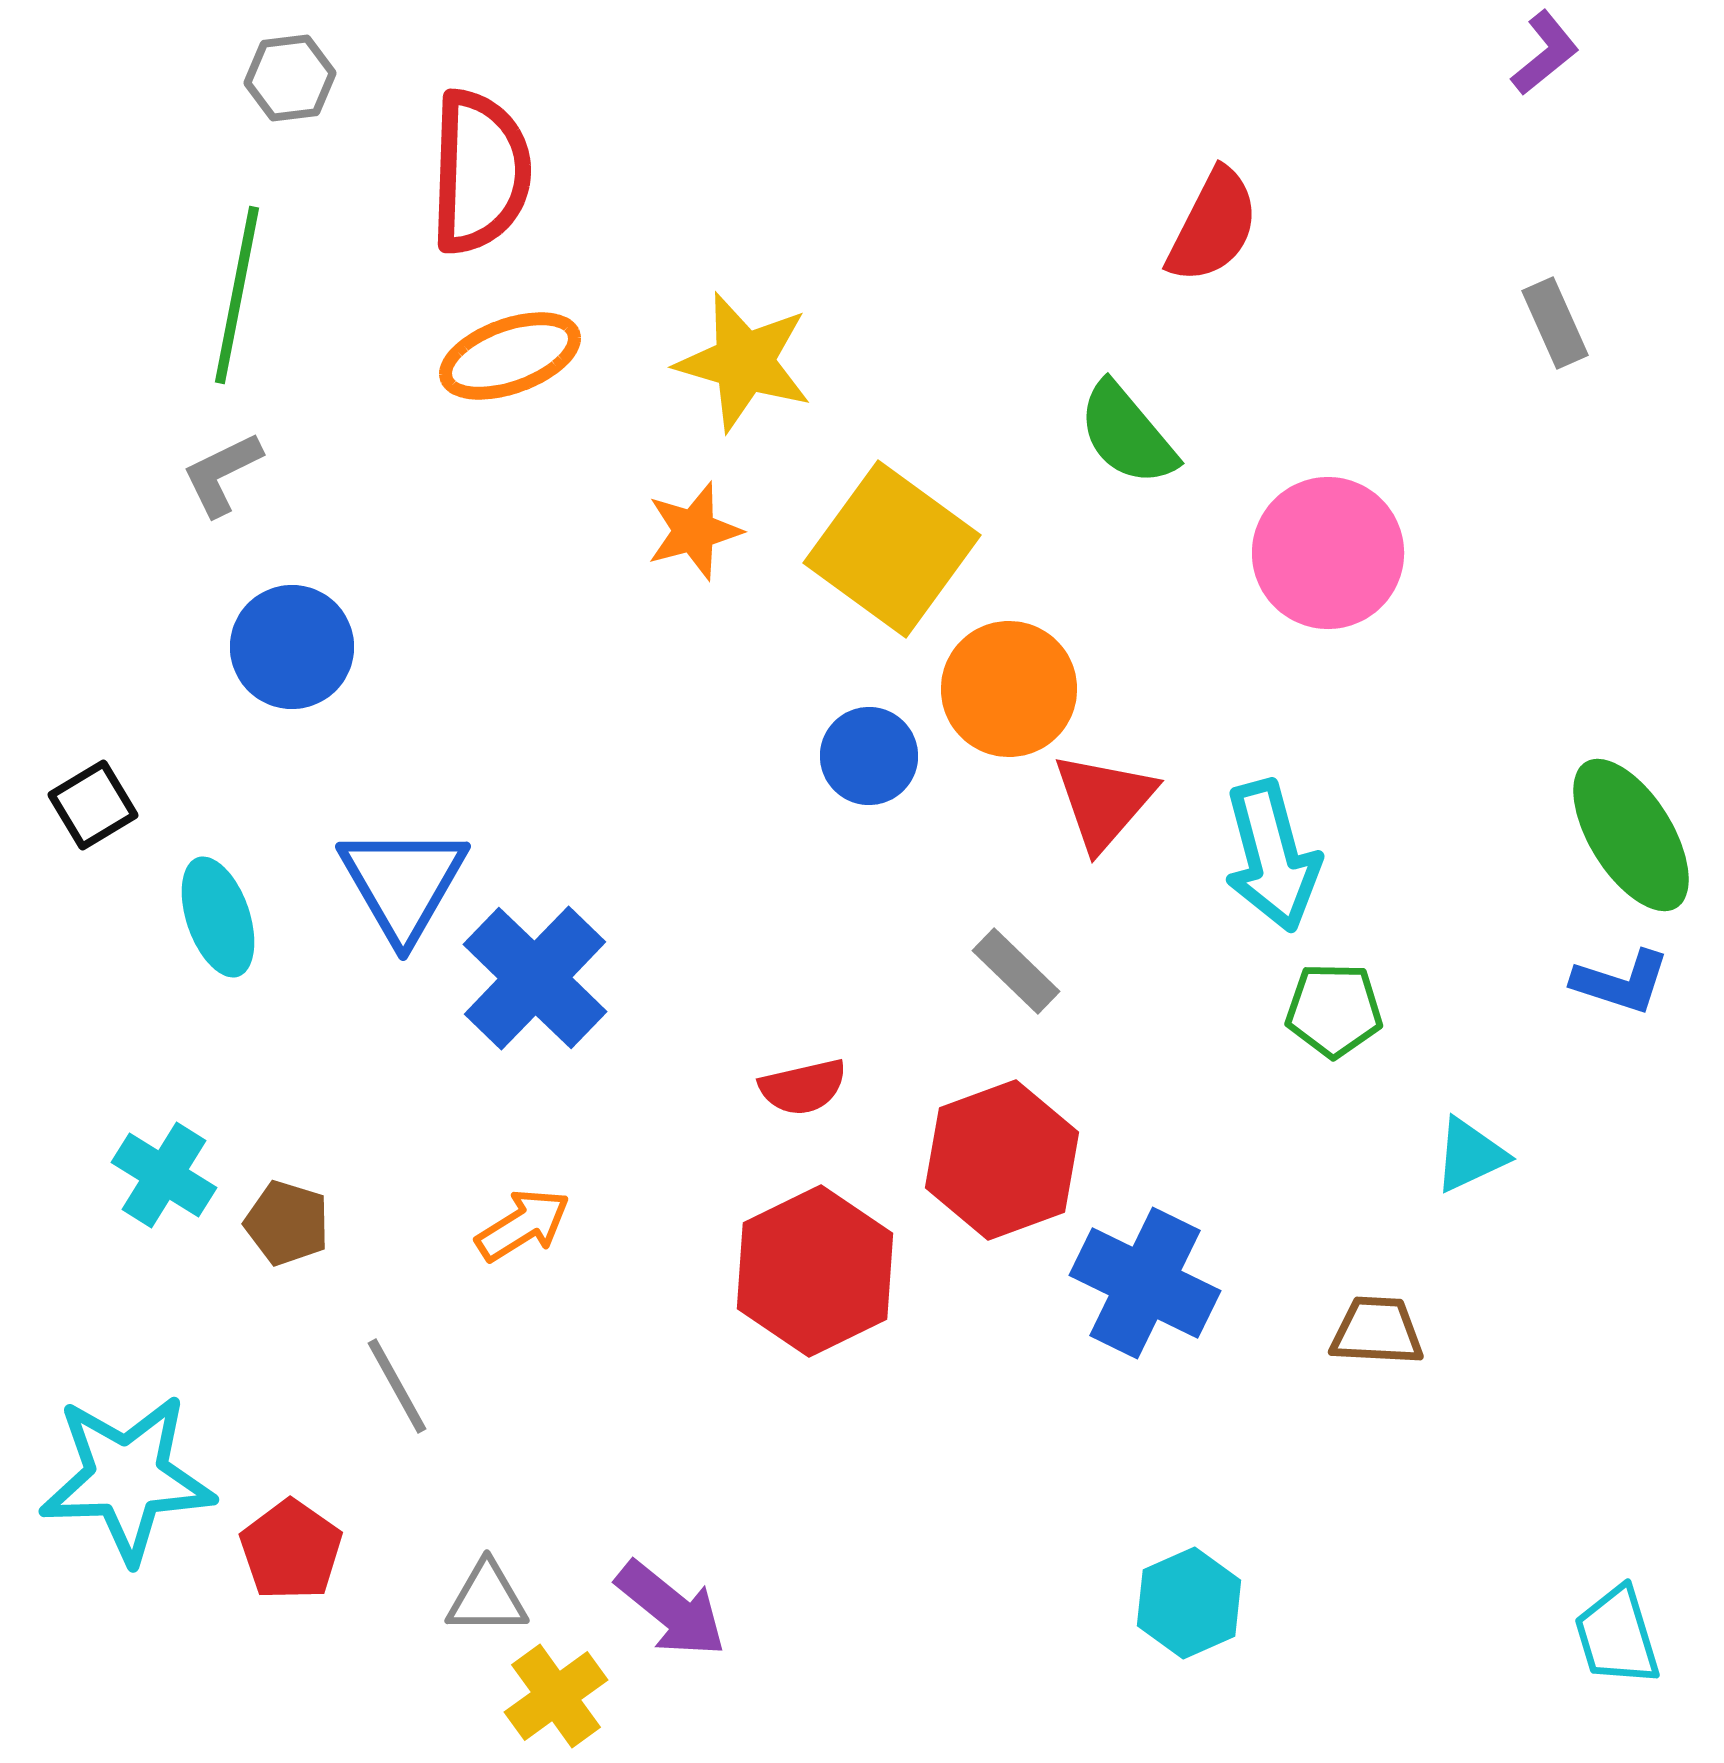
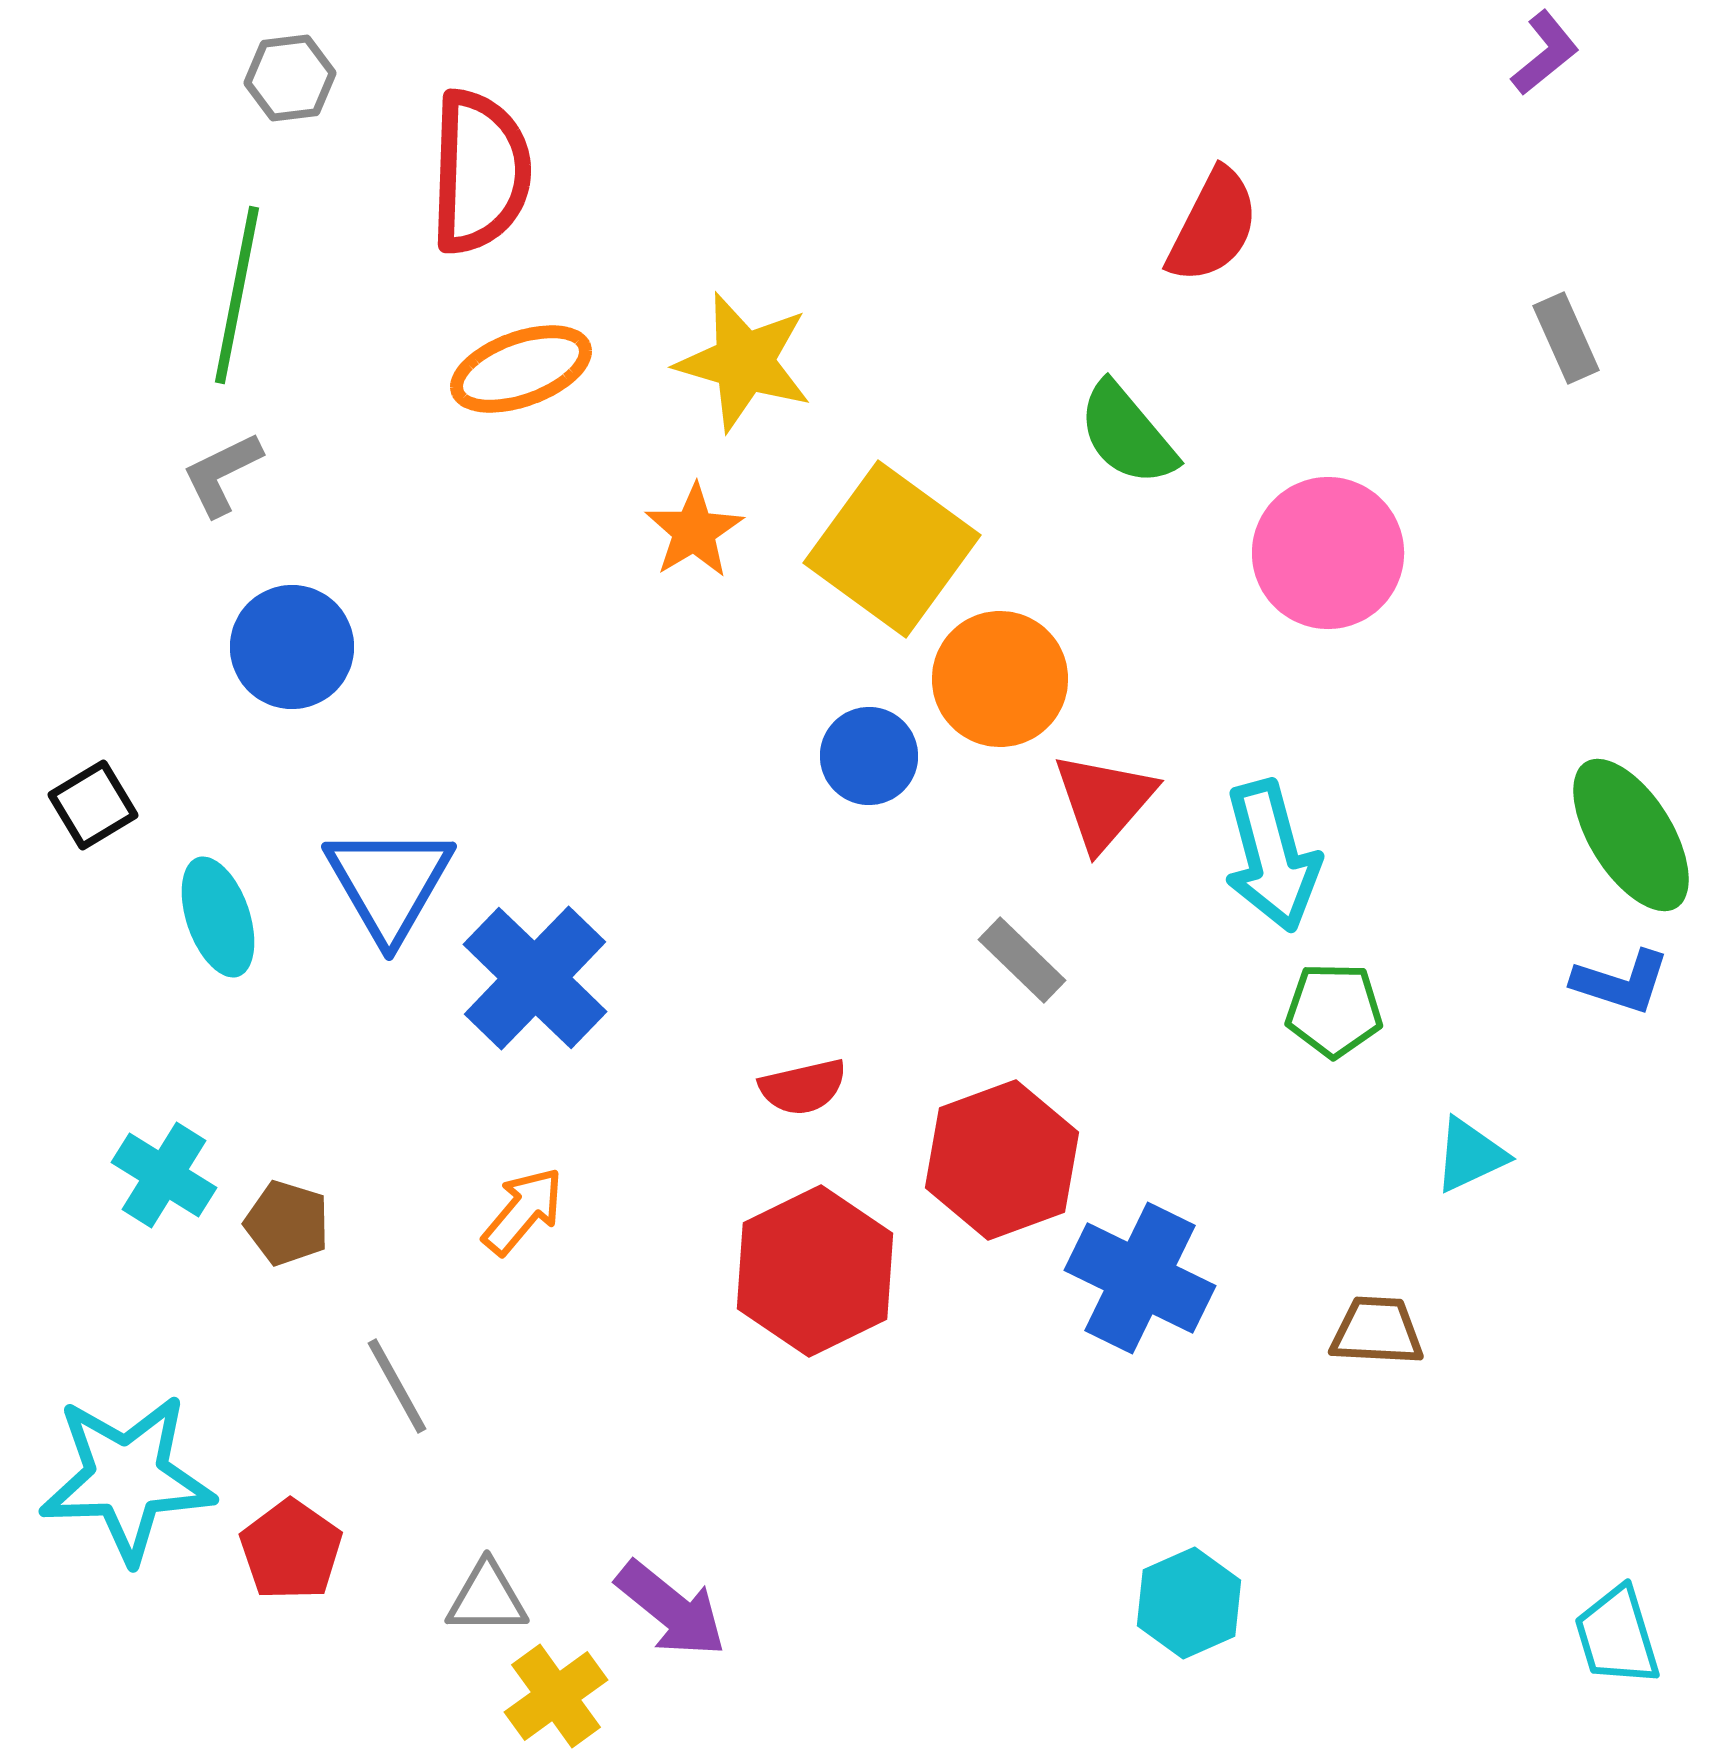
gray rectangle at (1555, 323): moved 11 px right, 15 px down
orange ellipse at (510, 356): moved 11 px right, 13 px down
orange star at (694, 531): rotated 16 degrees counterclockwise
orange circle at (1009, 689): moved 9 px left, 10 px up
blue triangle at (403, 883): moved 14 px left
gray rectangle at (1016, 971): moved 6 px right, 11 px up
orange arrow at (523, 1225): moved 14 px up; rotated 18 degrees counterclockwise
blue cross at (1145, 1283): moved 5 px left, 5 px up
